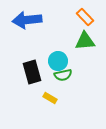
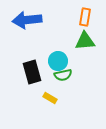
orange rectangle: rotated 54 degrees clockwise
